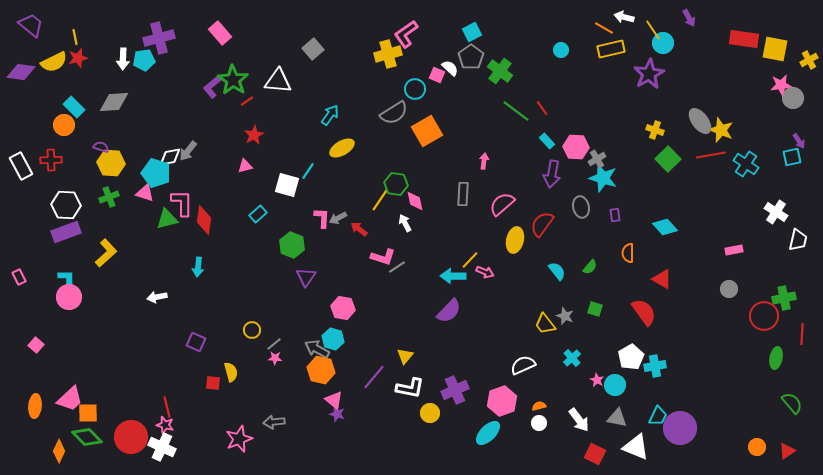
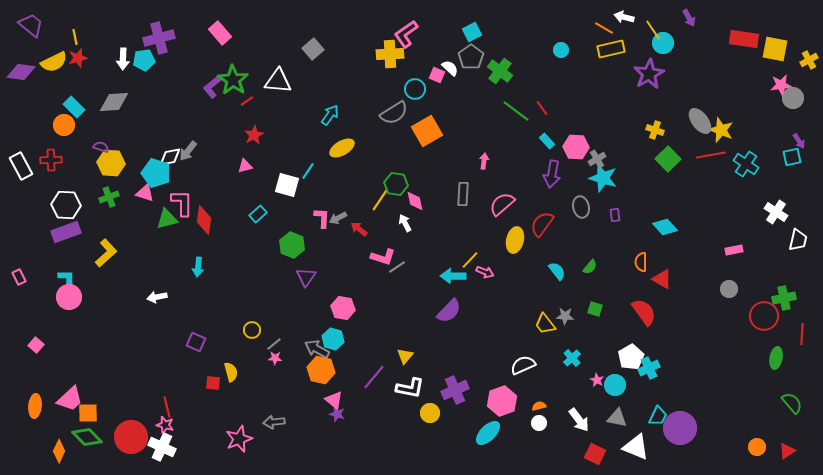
yellow cross at (388, 54): moved 2 px right; rotated 12 degrees clockwise
orange semicircle at (628, 253): moved 13 px right, 9 px down
gray star at (565, 316): rotated 18 degrees counterclockwise
cyan cross at (655, 366): moved 6 px left, 2 px down; rotated 15 degrees counterclockwise
